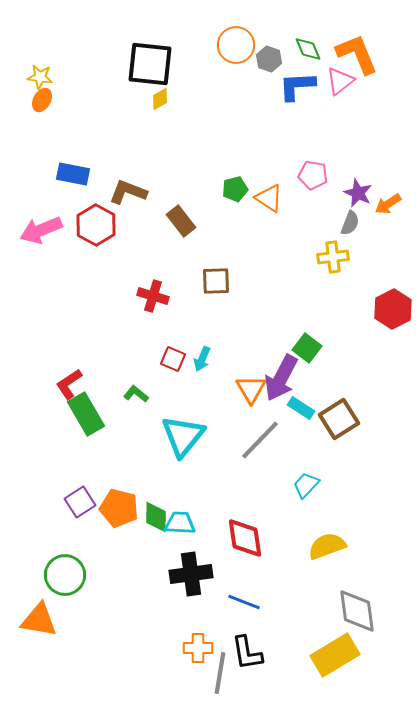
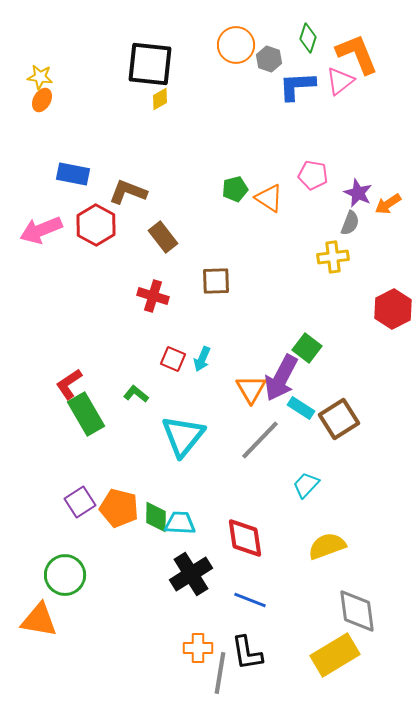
green diamond at (308, 49): moved 11 px up; rotated 40 degrees clockwise
brown rectangle at (181, 221): moved 18 px left, 16 px down
black cross at (191, 574): rotated 24 degrees counterclockwise
blue line at (244, 602): moved 6 px right, 2 px up
